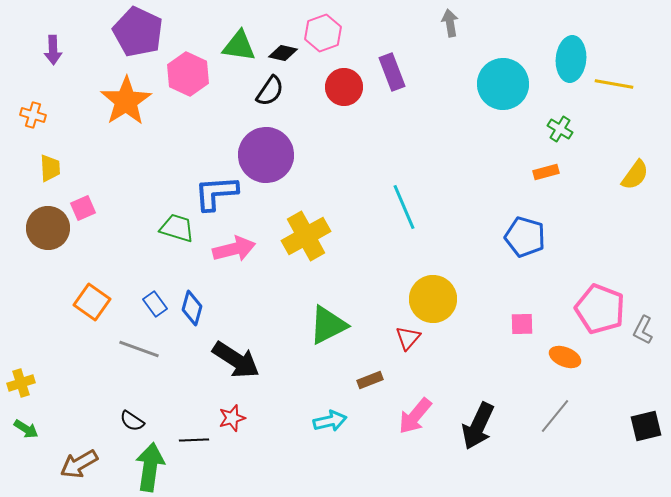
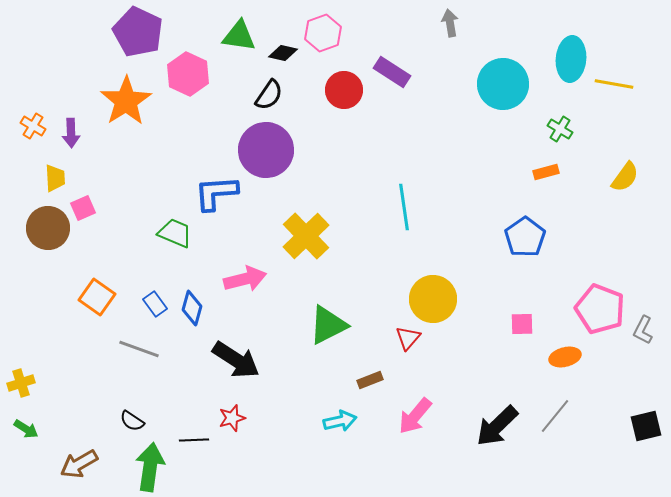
green triangle at (239, 46): moved 10 px up
purple arrow at (53, 50): moved 18 px right, 83 px down
purple rectangle at (392, 72): rotated 36 degrees counterclockwise
red circle at (344, 87): moved 3 px down
black semicircle at (270, 91): moved 1 px left, 4 px down
orange cross at (33, 115): moved 11 px down; rotated 15 degrees clockwise
purple circle at (266, 155): moved 5 px up
yellow trapezoid at (50, 168): moved 5 px right, 10 px down
yellow semicircle at (635, 175): moved 10 px left, 2 px down
cyan line at (404, 207): rotated 15 degrees clockwise
green trapezoid at (177, 228): moved 2 px left, 5 px down; rotated 6 degrees clockwise
yellow cross at (306, 236): rotated 15 degrees counterclockwise
blue pentagon at (525, 237): rotated 21 degrees clockwise
pink arrow at (234, 249): moved 11 px right, 30 px down
orange square at (92, 302): moved 5 px right, 5 px up
orange ellipse at (565, 357): rotated 36 degrees counterclockwise
cyan arrow at (330, 421): moved 10 px right
black arrow at (478, 426): moved 19 px right; rotated 21 degrees clockwise
